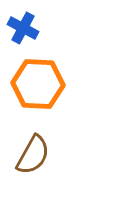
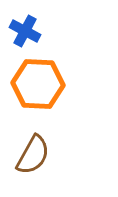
blue cross: moved 2 px right, 3 px down
